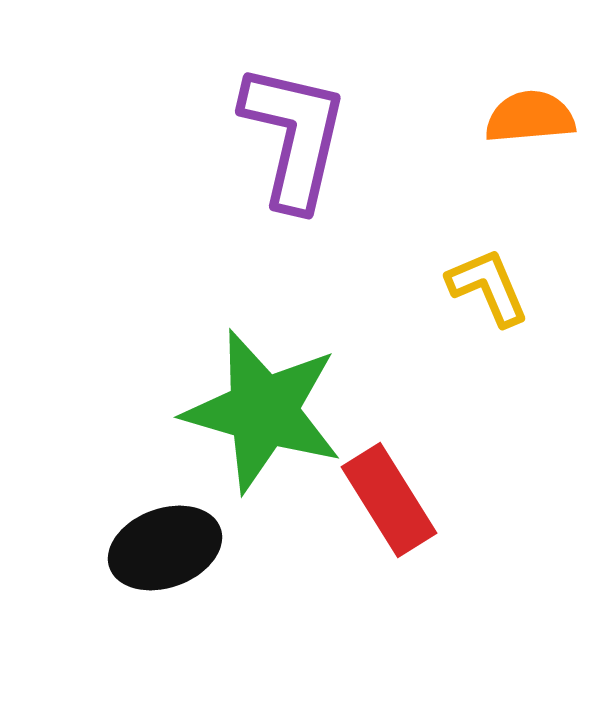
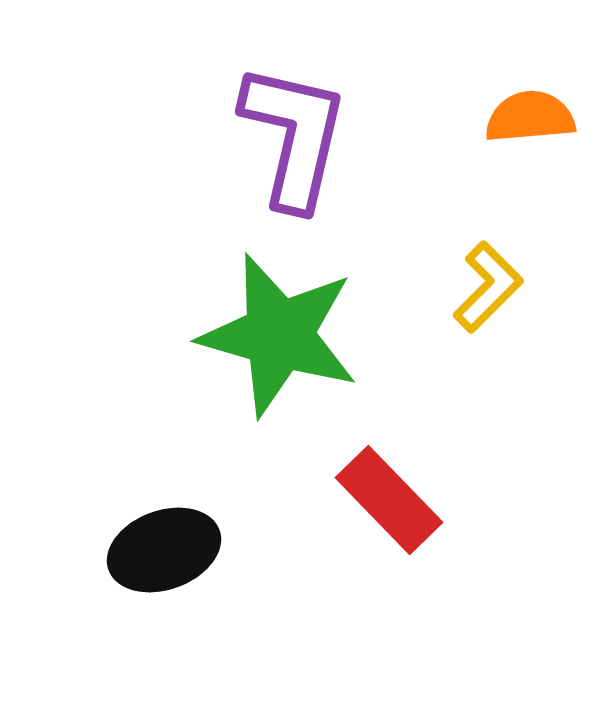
yellow L-shape: rotated 68 degrees clockwise
green star: moved 16 px right, 76 px up
red rectangle: rotated 12 degrees counterclockwise
black ellipse: moved 1 px left, 2 px down
